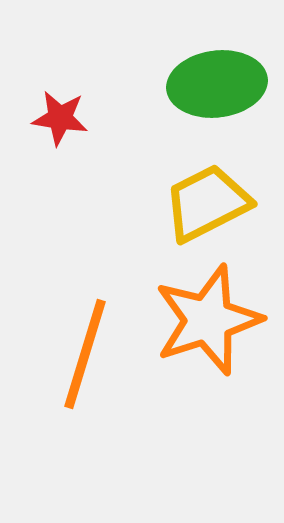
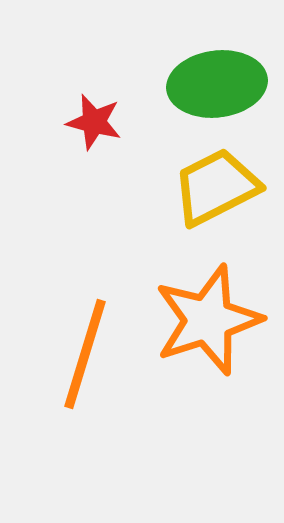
red star: moved 34 px right, 4 px down; rotated 6 degrees clockwise
yellow trapezoid: moved 9 px right, 16 px up
